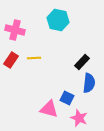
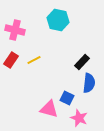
yellow line: moved 2 px down; rotated 24 degrees counterclockwise
